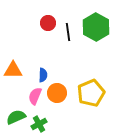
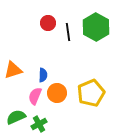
orange triangle: rotated 18 degrees counterclockwise
